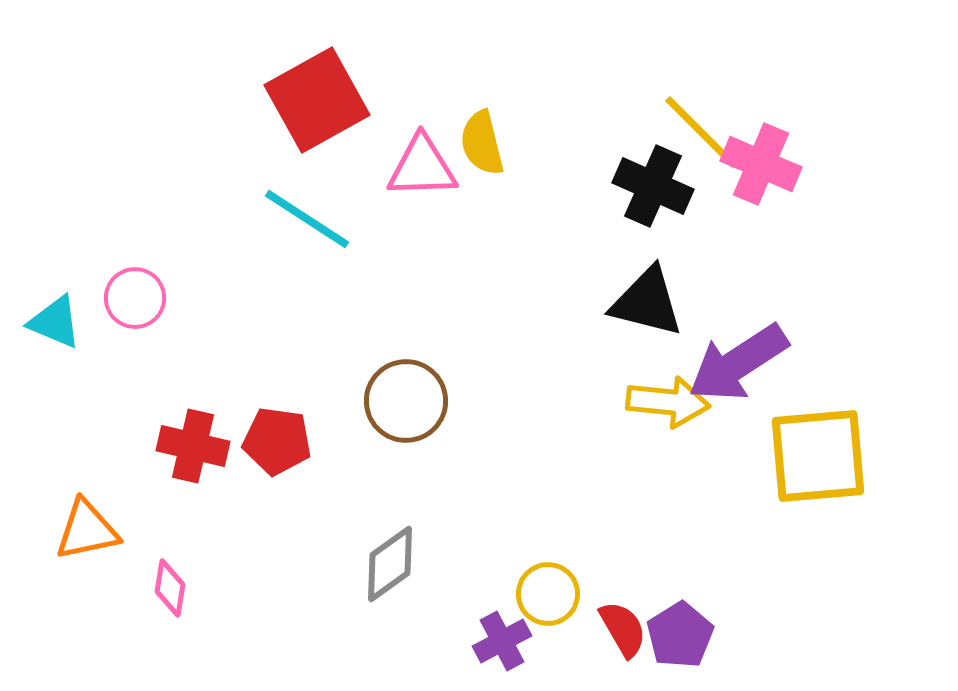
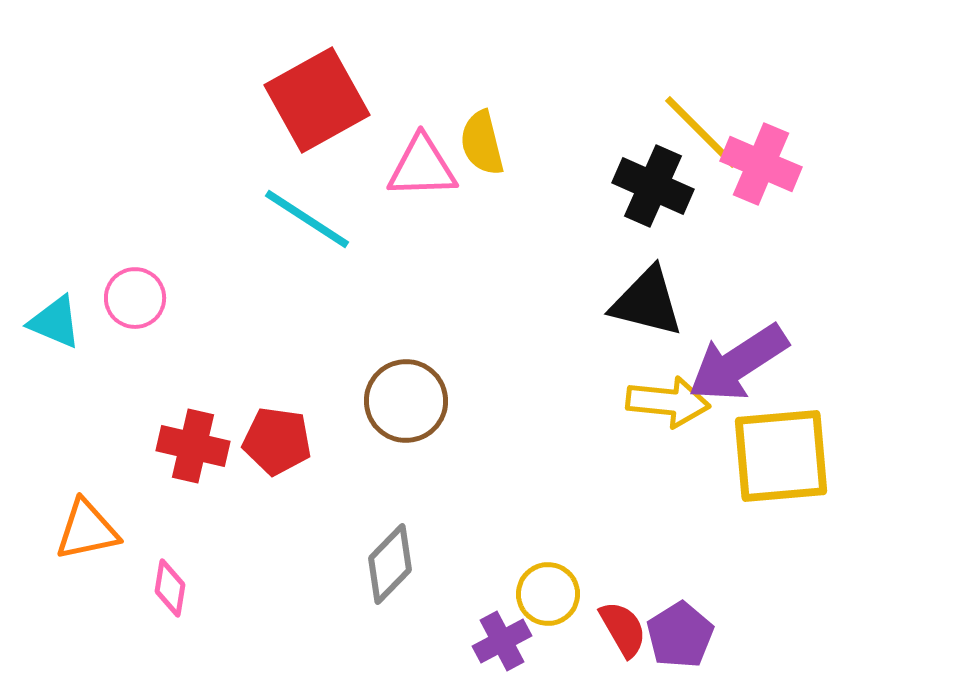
yellow square: moved 37 px left
gray diamond: rotated 10 degrees counterclockwise
